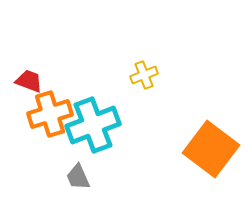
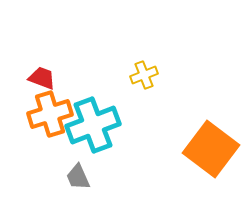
red trapezoid: moved 13 px right, 3 px up
